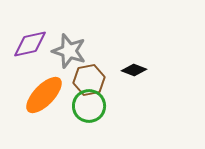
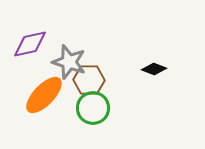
gray star: moved 11 px down
black diamond: moved 20 px right, 1 px up
brown hexagon: rotated 12 degrees clockwise
green circle: moved 4 px right, 2 px down
